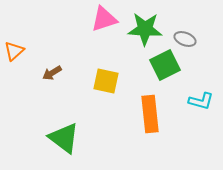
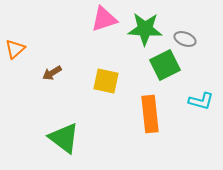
orange triangle: moved 1 px right, 2 px up
